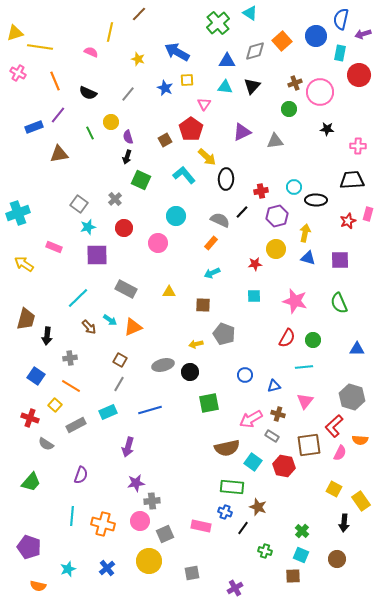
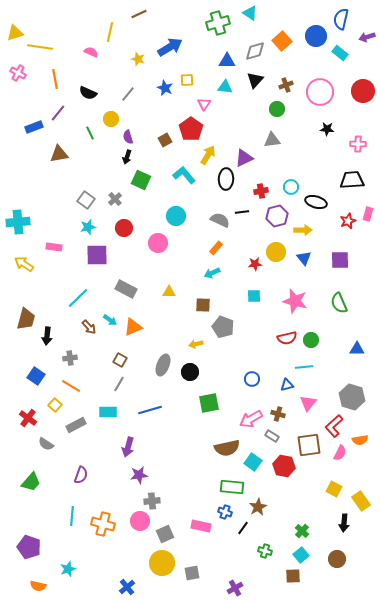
brown line at (139, 14): rotated 21 degrees clockwise
green cross at (218, 23): rotated 25 degrees clockwise
purple arrow at (363, 34): moved 4 px right, 3 px down
blue arrow at (177, 52): moved 7 px left, 5 px up; rotated 120 degrees clockwise
cyan rectangle at (340, 53): rotated 63 degrees counterclockwise
red circle at (359, 75): moved 4 px right, 16 px down
orange line at (55, 81): moved 2 px up; rotated 12 degrees clockwise
brown cross at (295, 83): moved 9 px left, 2 px down
black triangle at (252, 86): moved 3 px right, 6 px up
green circle at (289, 109): moved 12 px left
purple line at (58, 115): moved 2 px up
yellow circle at (111, 122): moved 3 px up
purple triangle at (242, 132): moved 2 px right, 26 px down
gray triangle at (275, 141): moved 3 px left, 1 px up
pink cross at (358, 146): moved 2 px up
yellow arrow at (207, 157): moved 1 px right, 2 px up; rotated 102 degrees counterclockwise
cyan circle at (294, 187): moved 3 px left
black ellipse at (316, 200): moved 2 px down; rotated 15 degrees clockwise
gray square at (79, 204): moved 7 px right, 4 px up
black line at (242, 212): rotated 40 degrees clockwise
cyan cross at (18, 213): moved 9 px down; rotated 15 degrees clockwise
yellow arrow at (305, 233): moved 2 px left, 3 px up; rotated 78 degrees clockwise
orange rectangle at (211, 243): moved 5 px right, 5 px down
pink rectangle at (54, 247): rotated 14 degrees counterclockwise
yellow circle at (276, 249): moved 3 px down
blue triangle at (308, 258): moved 4 px left; rotated 35 degrees clockwise
gray pentagon at (224, 334): moved 1 px left, 7 px up
red semicircle at (287, 338): rotated 48 degrees clockwise
green circle at (313, 340): moved 2 px left
gray ellipse at (163, 365): rotated 55 degrees counterclockwise
blue circle at (245, 375): moved 7 px right, 4 px down
blue triangle at (274, 386): moved 13 px right, 1 px up
pink triangle at (305, 401): moved 3 px right, 2 px down
cyan rectangle at (108, 412): rotated 24 degrees clockwise
red cross at (30, 418): moved 2 px left; rotated 18 degrees clockwise
orange semicircle at (360, 440): rotated 14 degrees counterclockwise
purple star at (136, 483): moved 3 px right, 8 px up
brown star at (258, 507): rotated 24 degrees clockwise
cyan square at (301, 555): rotated 28 degrees clockwise
yellow circle at (149, 561): moved 13 px right, 2 px down
blue cross at (107, 568): moved 20 px right, 19 px down
